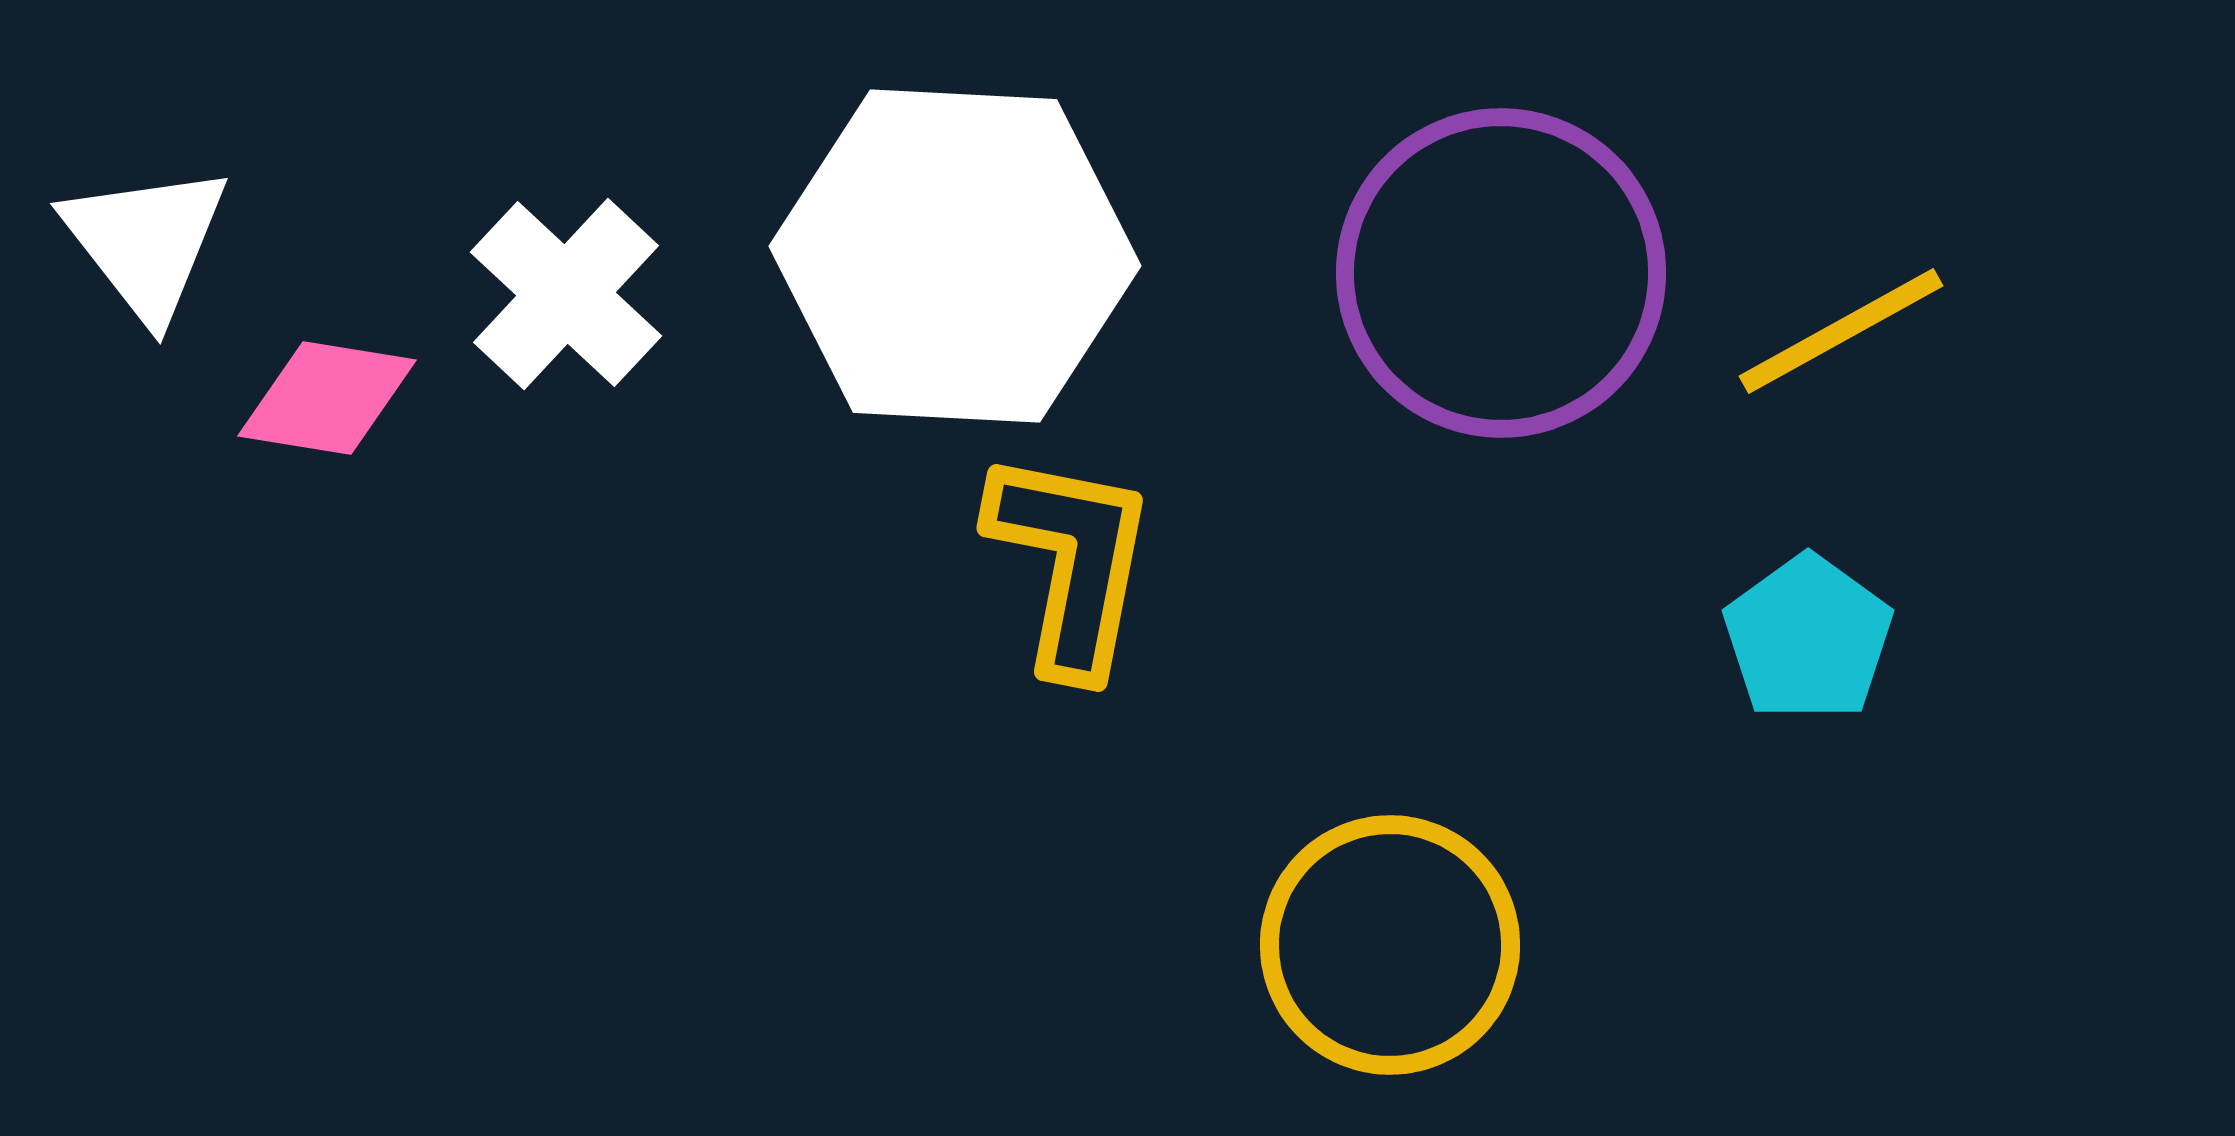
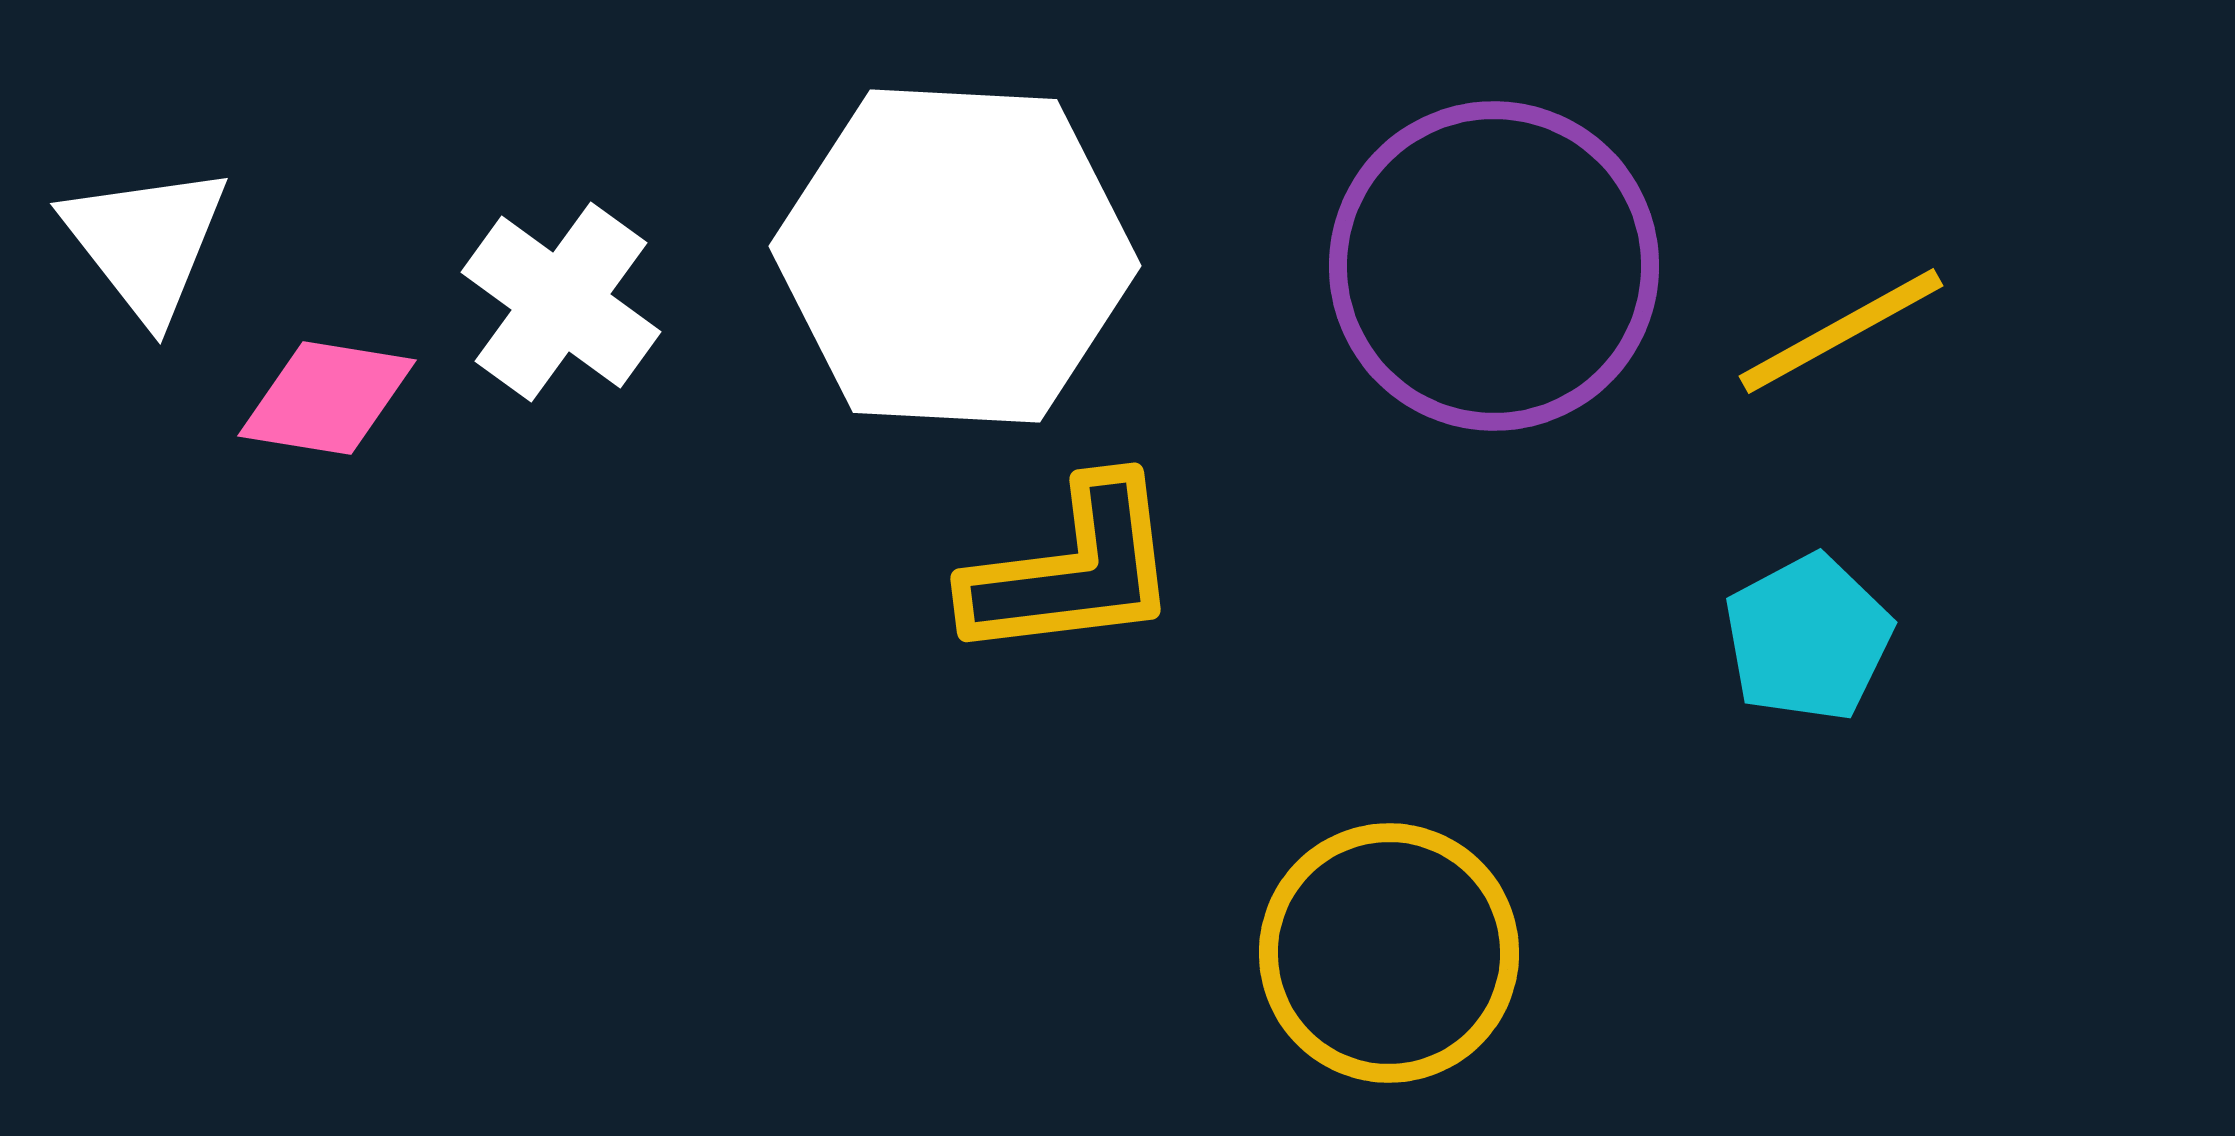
purple circle: moved 7 px left, 7 px up
white cross: moved 5 px left, 8 px down; rotated 7 degrees counterclockwise
yellow L-shape: moved 2 px right, 8 px down; rotated 72 degrees clockwise
cyan pentagon: rotated 8 degrees clockwise
yellow circle: moved 1 px left, 8 px down
